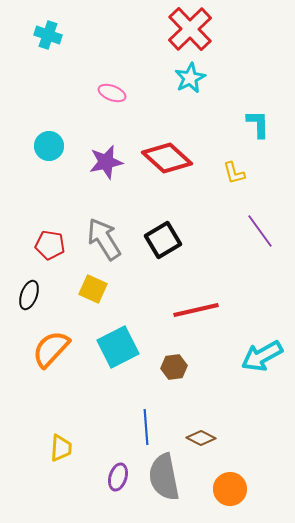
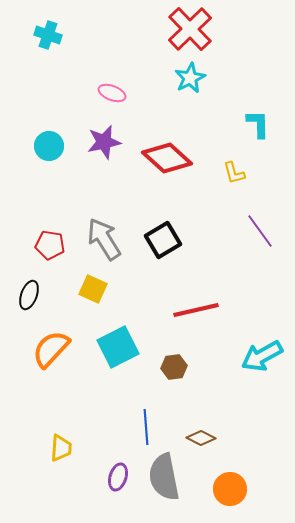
purple star: moved 2 px left, 20 px up
